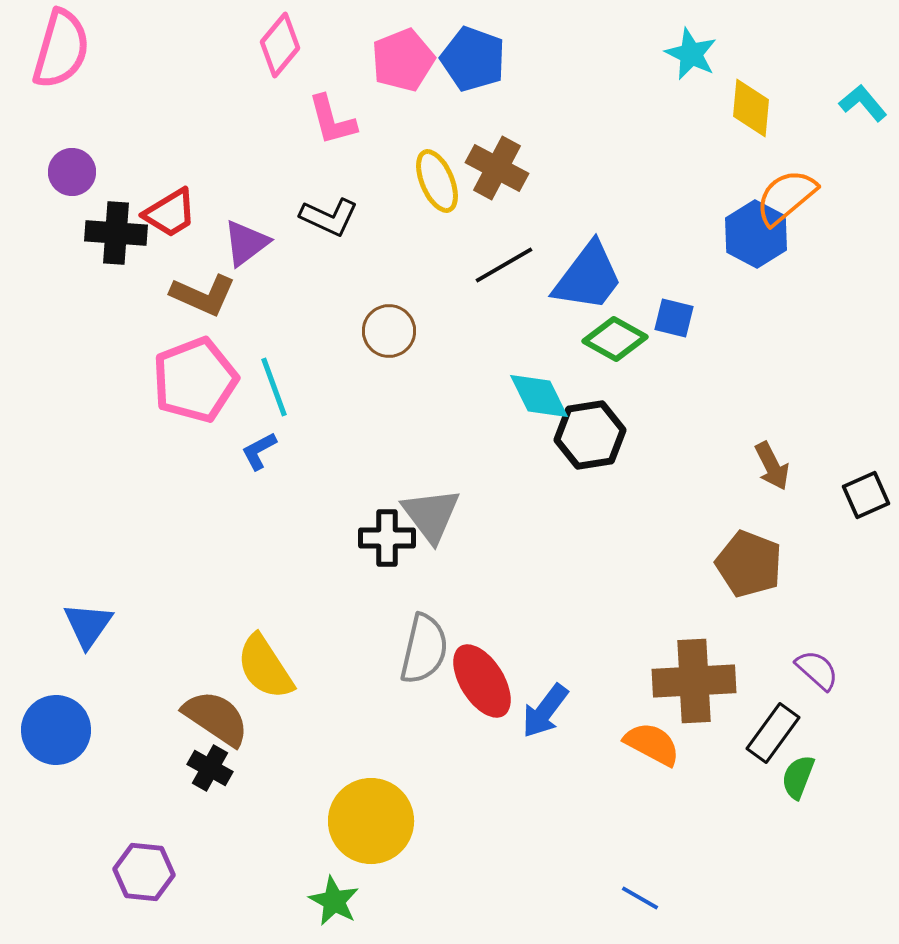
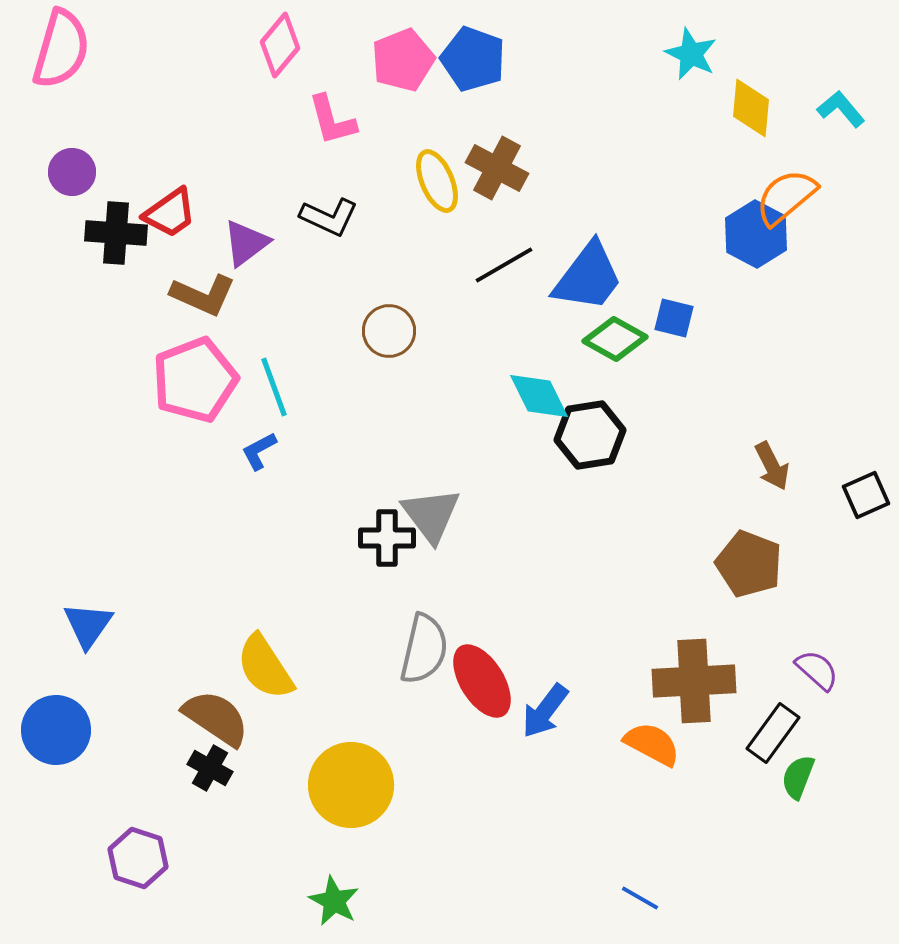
cyan L-shape at (863, 103): moved 22 px left, 6 px down
red trapezoid at (170, 213): rotated 4 degrees counterclockwise
yellow circle at (371, 821): moved 20 px left, 36 px up
purple hexagon at (144, 872): moved 6 px left, 14 px up; rotated 12 degrees clockwise
